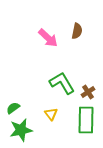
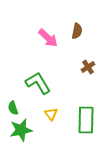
green L-shape: moved 24 px left
brown cross: moved 25 px up
green semicircle: rotated 72 degrees counterclockwise
